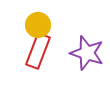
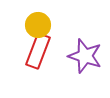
purple star: moved 2 px left, 3 px down
